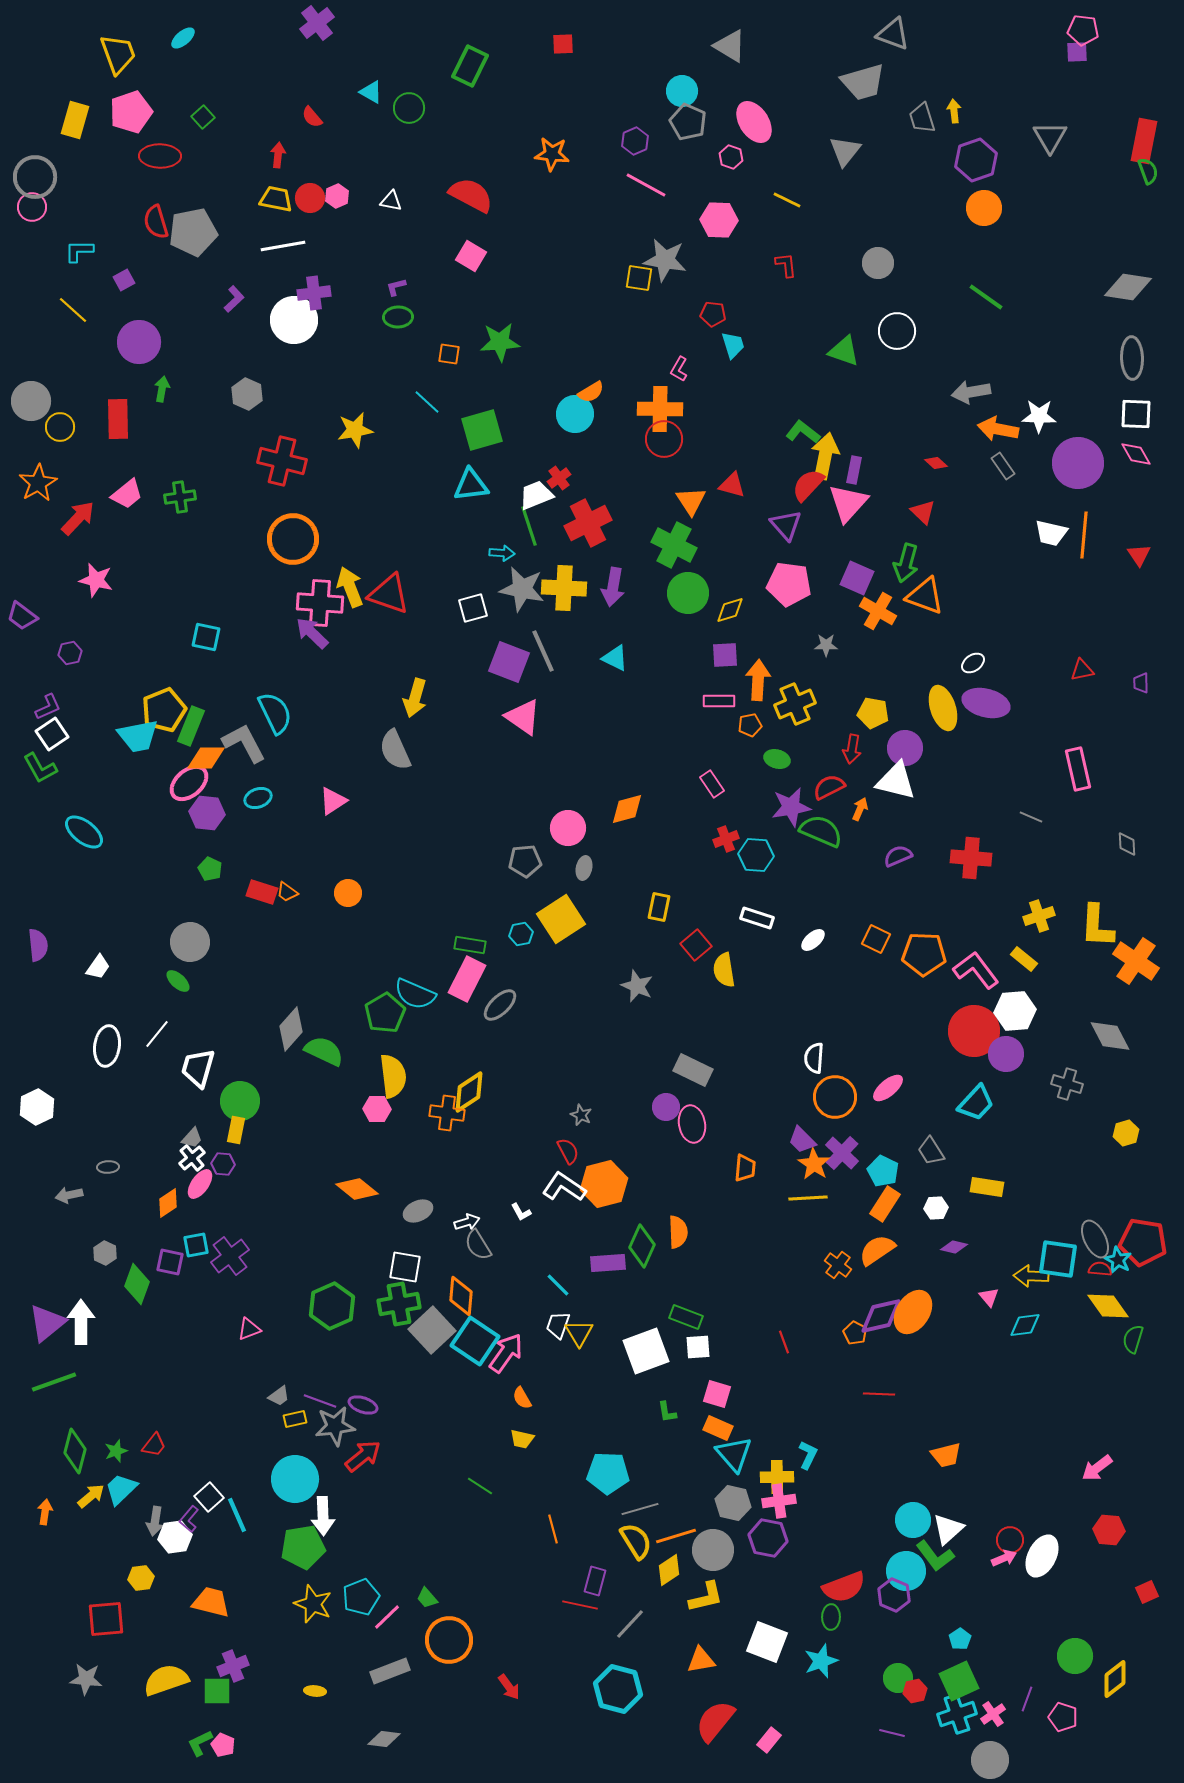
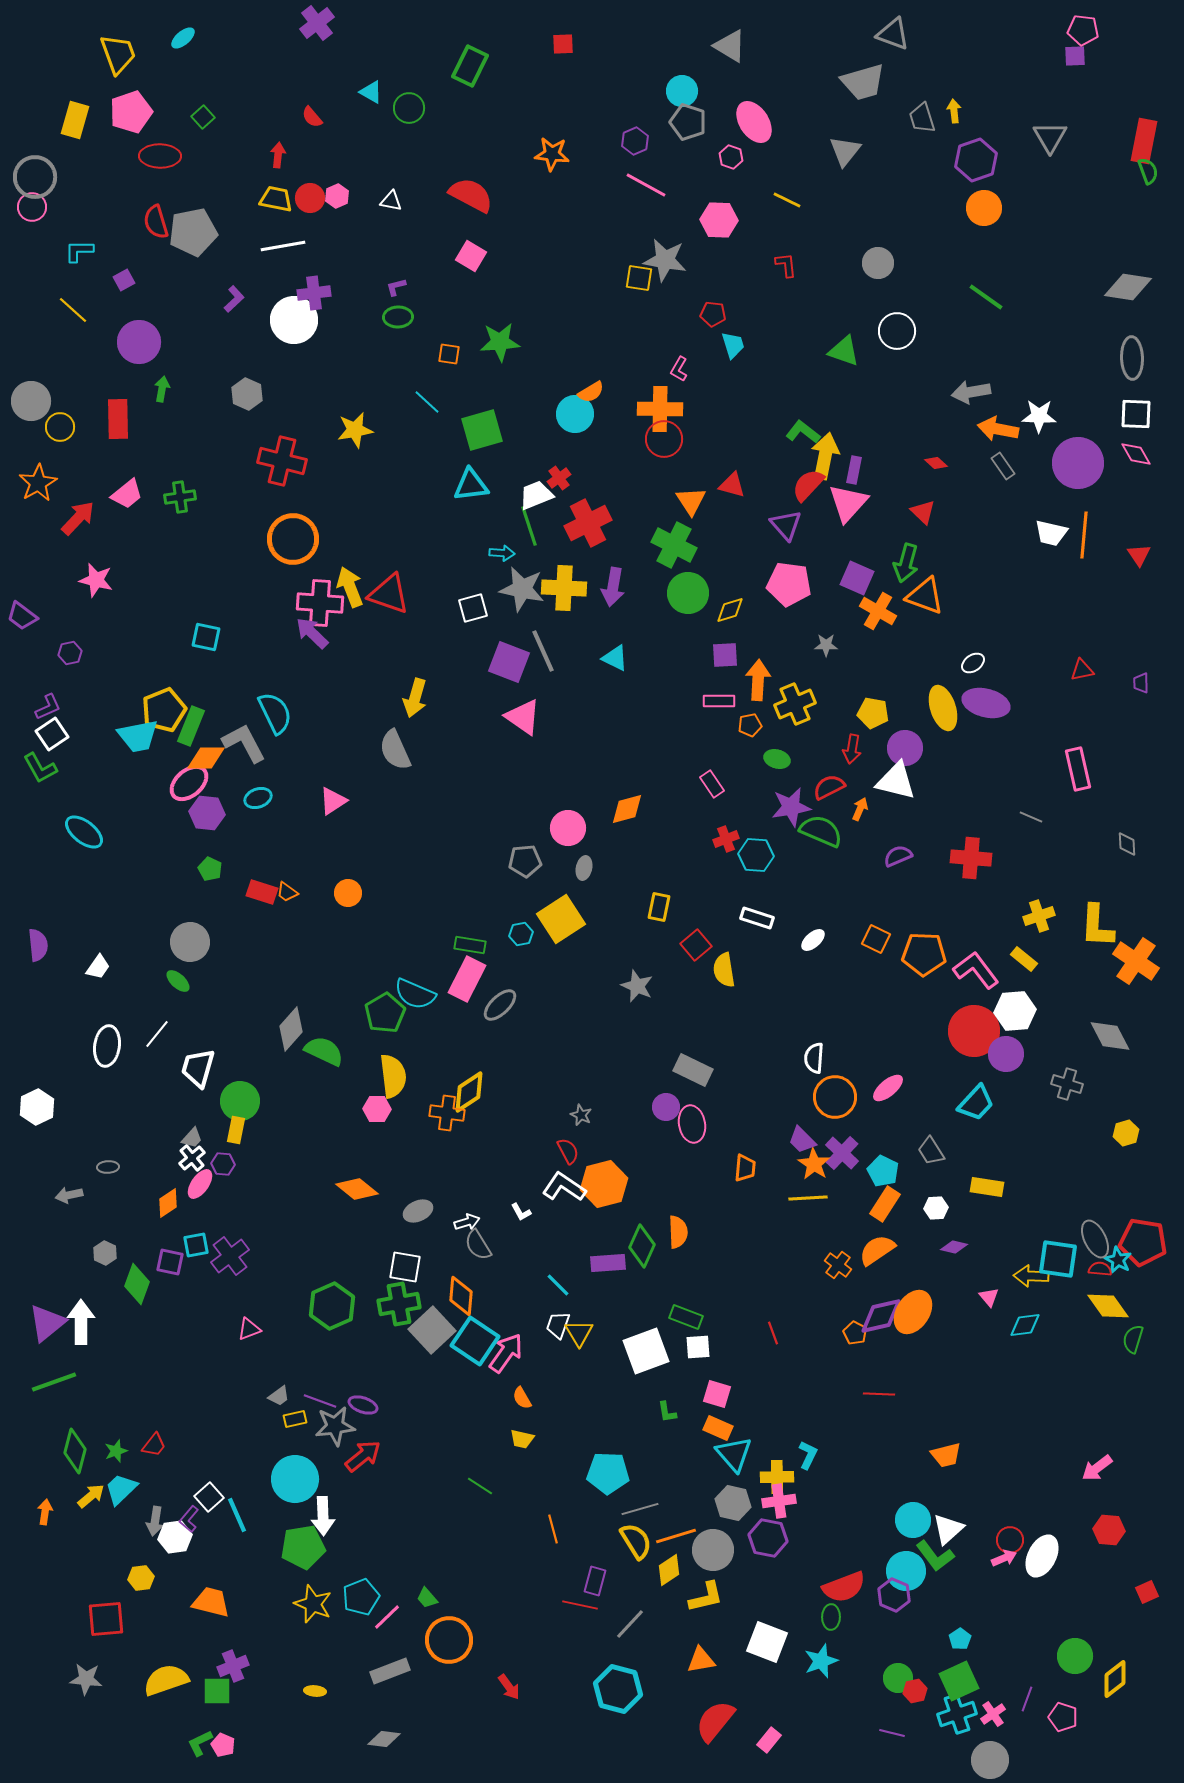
purple square at (1077, 52): moved 2 px left, 4 px down
gray pentagon at (688, 122): rotated 6 degrees counterclockwise
red line at (784, 1342): moved 11 px left, 9 px up
